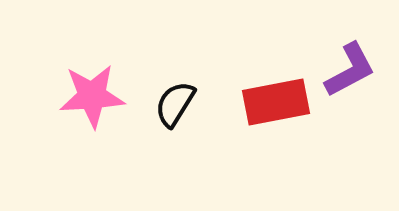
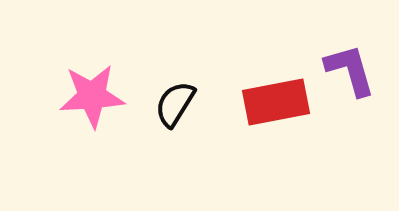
purple L-shape: rotated 78 degrees counterclockwise
